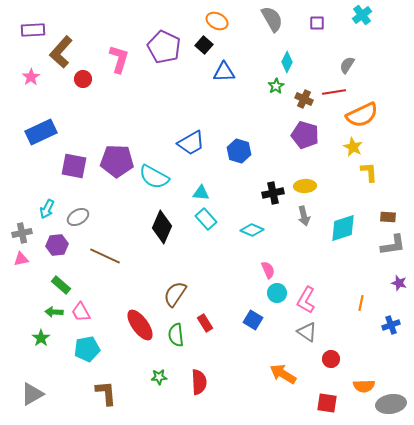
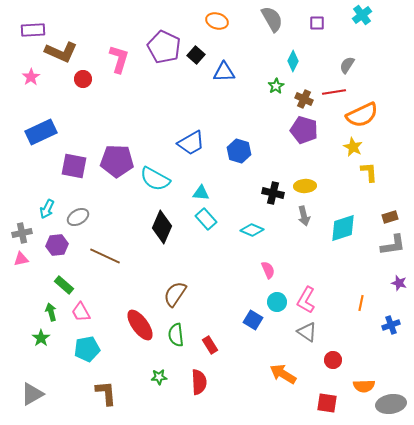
orange ellipse at (217, 21): rotated 10 degrees counterclockwise
black square at (204, 45): moved 8 px left, 10 px down
brown L-shape at (61, 52): rotated 108 degrees counterclockwise
cyan diamond at (287, 62): moved 6 px right, 1 px up
purple pentagon at (305, 135): moved 1 px left, 5 px up
cyan semicircle at (154, 177): moved 1 px right, 2 px down
black cross at (273, 193): rotated 25 degrees clockwise
brown rectangle at (388, 217): moved 2 px right; rotated 21 degrees counterclockwise
green rectangle at (61, 285): moved 3 px right
cyan circle at (277, 293): moved 9 px down
green arrow at (54, 312): moved 3 px left; rotated 72 degrees clockwise
red rectangle at (205, 323): moved 5 px right, 22 px down
red circle at (331, 359): moved 2 px right, 1 px down
